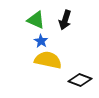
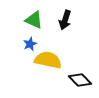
green triangle: moved 2 px left
blue star: moved 11 px left, 3 px down; rotated 16 degrees clockwise
black diamond: rotated 25 degrees clockwise
